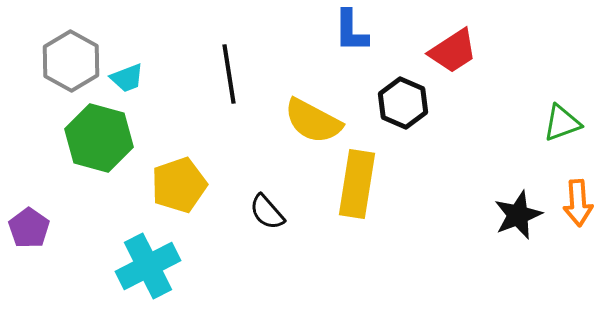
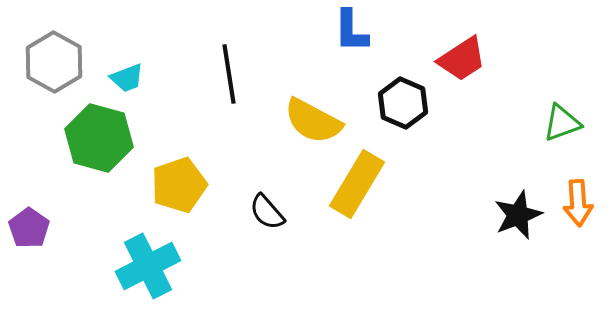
red trapezoid: moved 9 px right, 8 px down
gray hexagon: moved 17 px left, 1 px down
yellow rectangle: rotated 22 degrees clockwise
